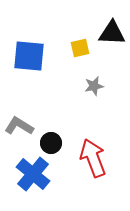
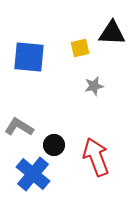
blue square: moved 1 px down
gray L-shape: moved 1 px down
black circle: moved 3 px right, 2 px down
red arrow: moved 3 px right, 1 px up
